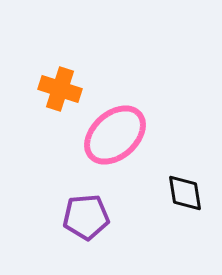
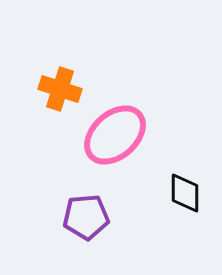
black diamond: rotated 9 degrees clockwise
